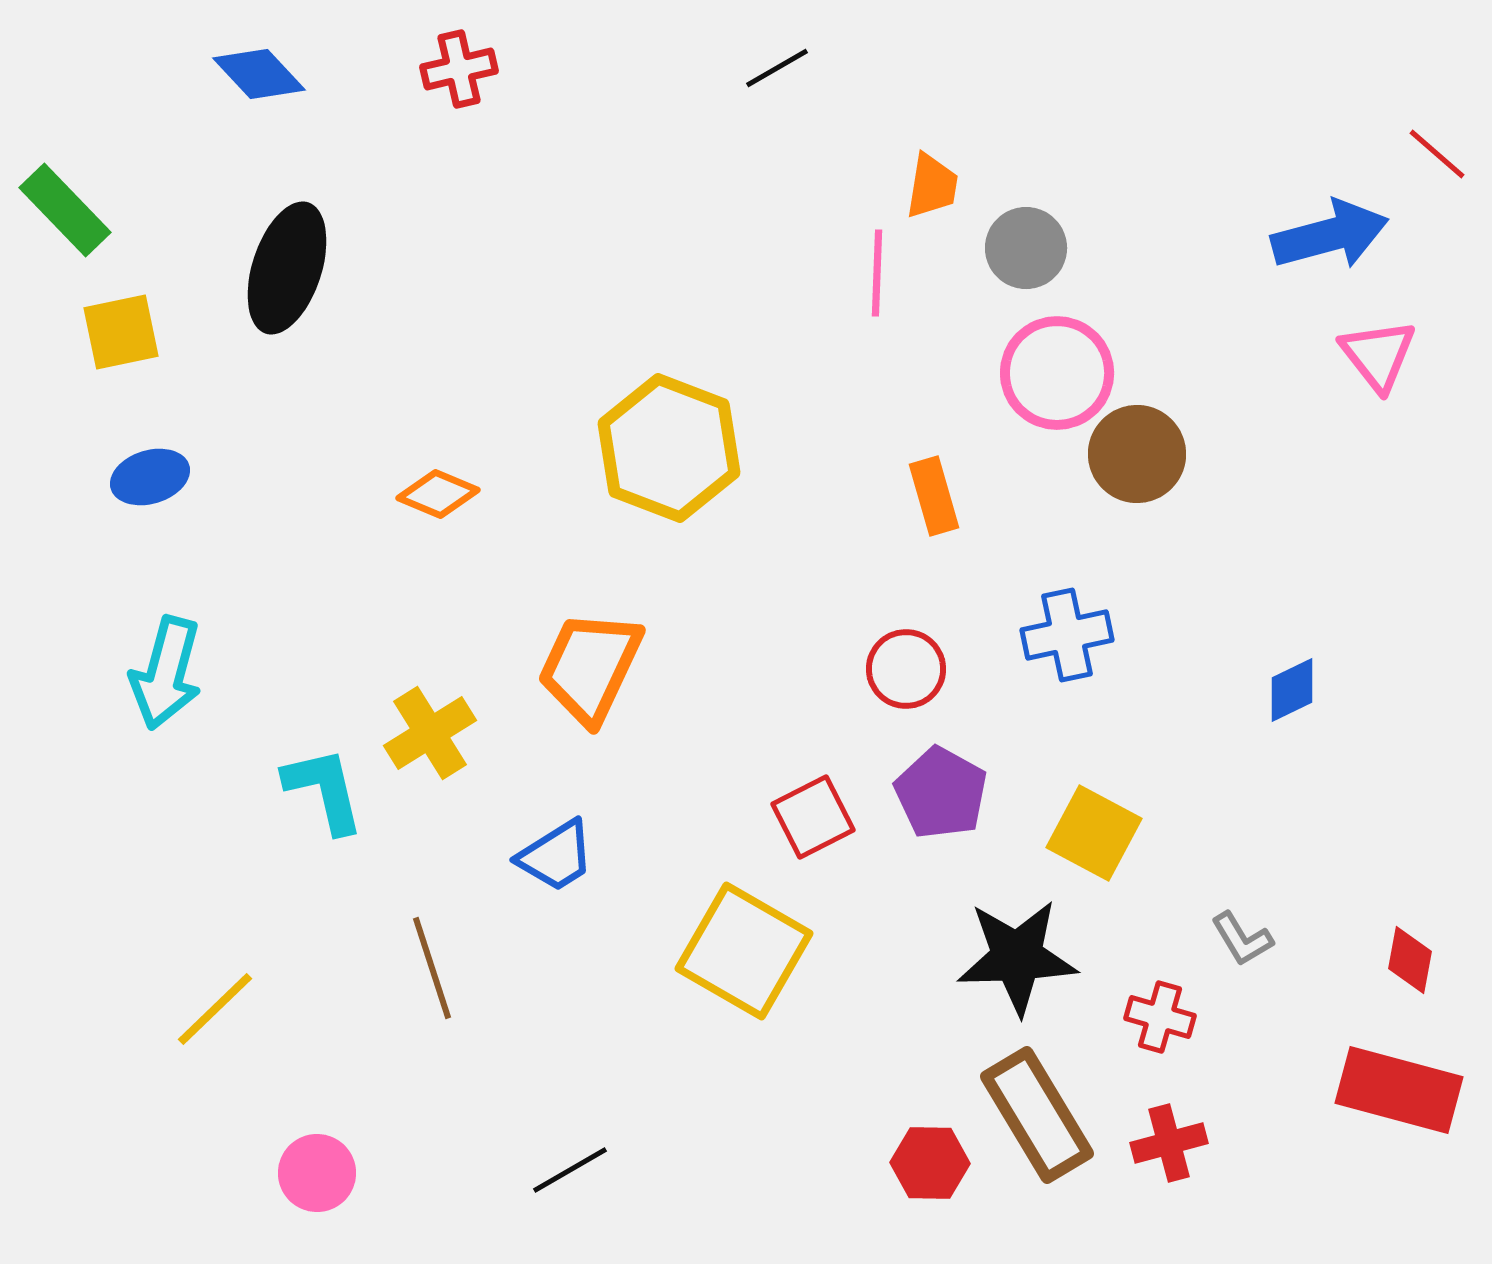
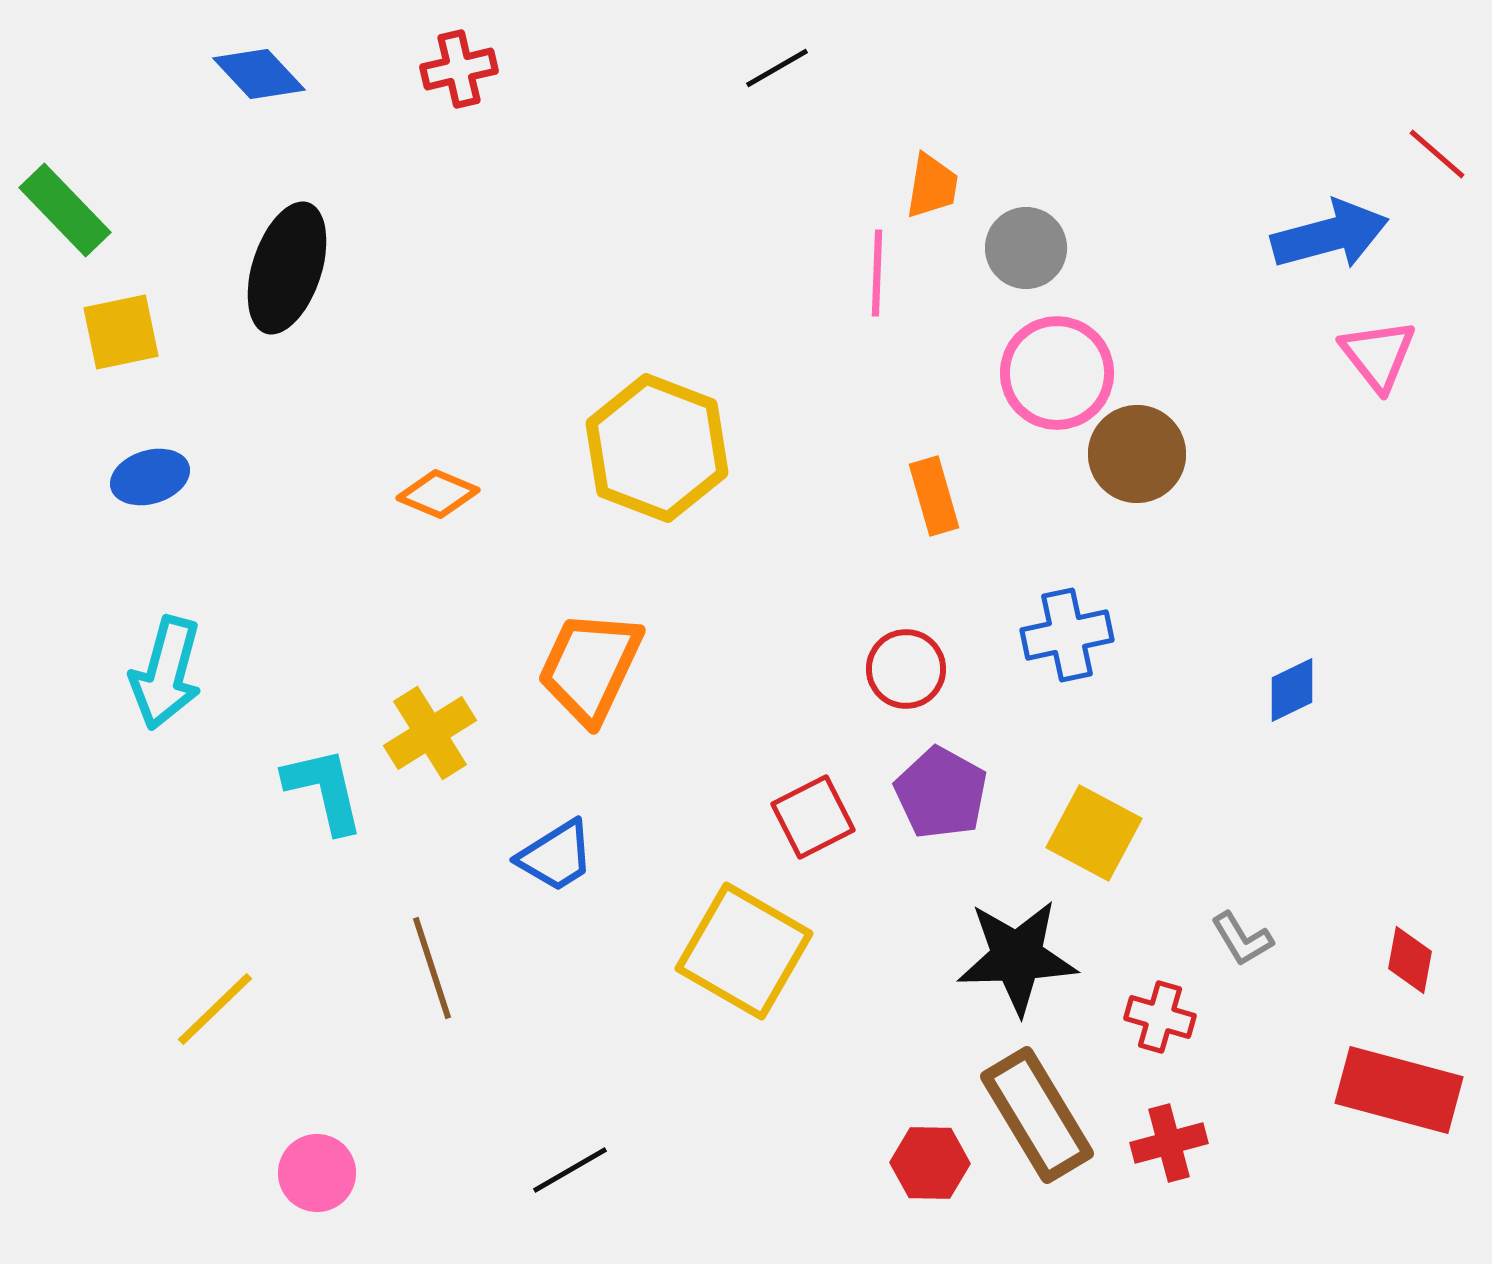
yellow hexagon at (669, 448): moved 12 px left
